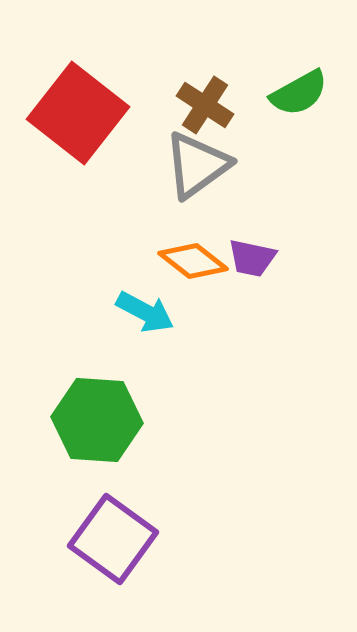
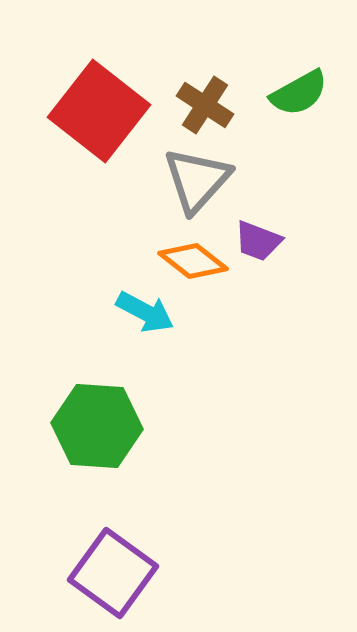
red square: moved 21 px right, 2 px up
gray triangle: moved 15 px down; rotated 12 degrees counterclockwise
purple trapezoid: moved 6 px right, 17 px up; rotated 9 degrees clockwise
green hexagon: moved 6 px down
purple square: moved 34 px down
